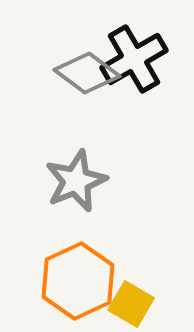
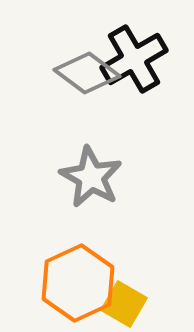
gray star: moved 15 px right, 4 px up; rotated 20 degrees counterclockwise
orange hexagon: moved 2 px down
yellow square: moved 7 px left
